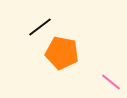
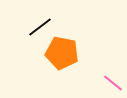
pink line: moved 2 px right, 1 px down
